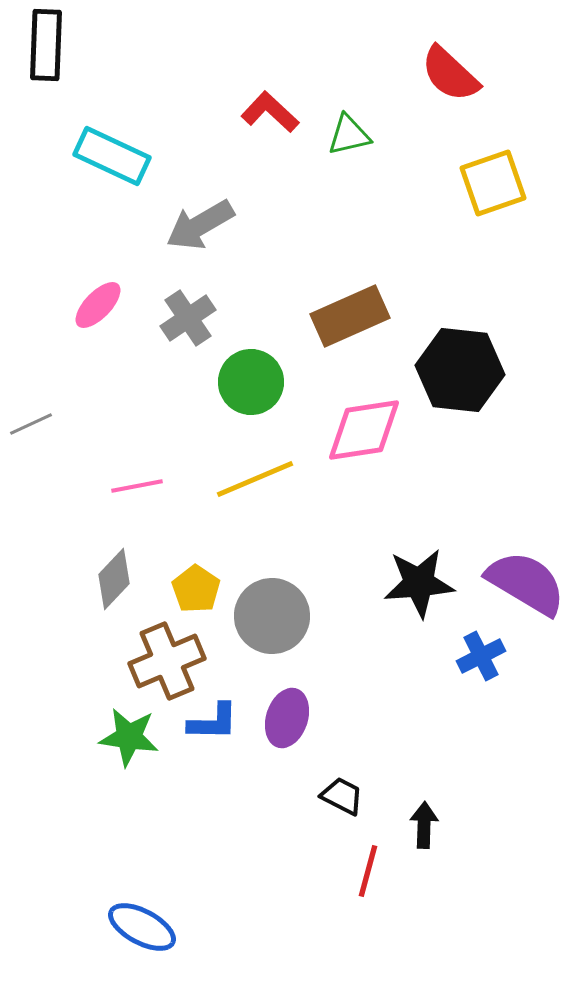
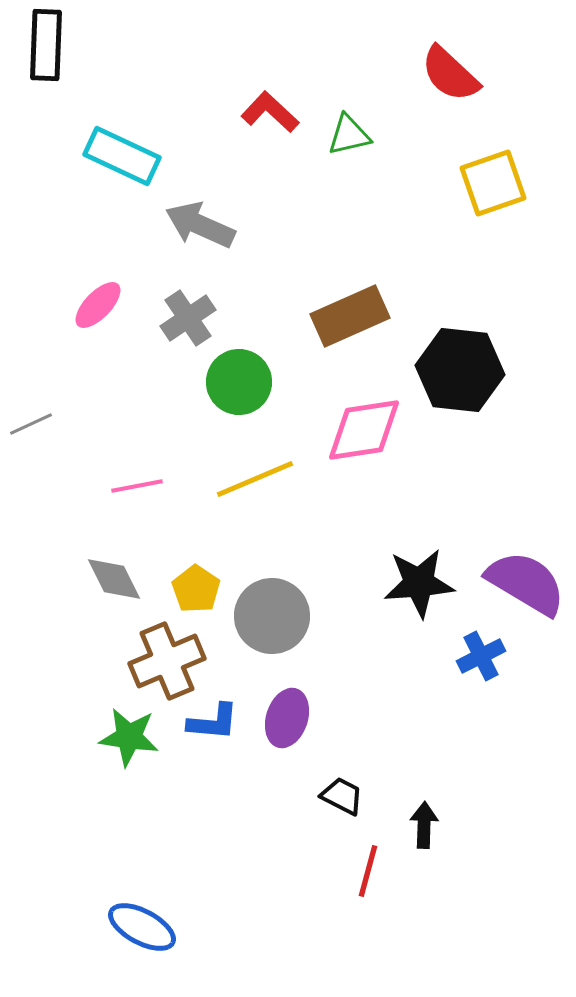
cyan rectangle: moved 10 px right
gray arrow: rotated 54 degrees clockwise
green circle: moved 12 px left
gray diamond: rotated 70 degrees counterclockwise
blue L-shape: rotated 4 degrees clockwise
